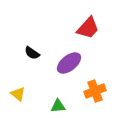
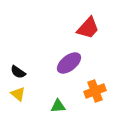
black semicircle: moved 14 px left, 19 px down
